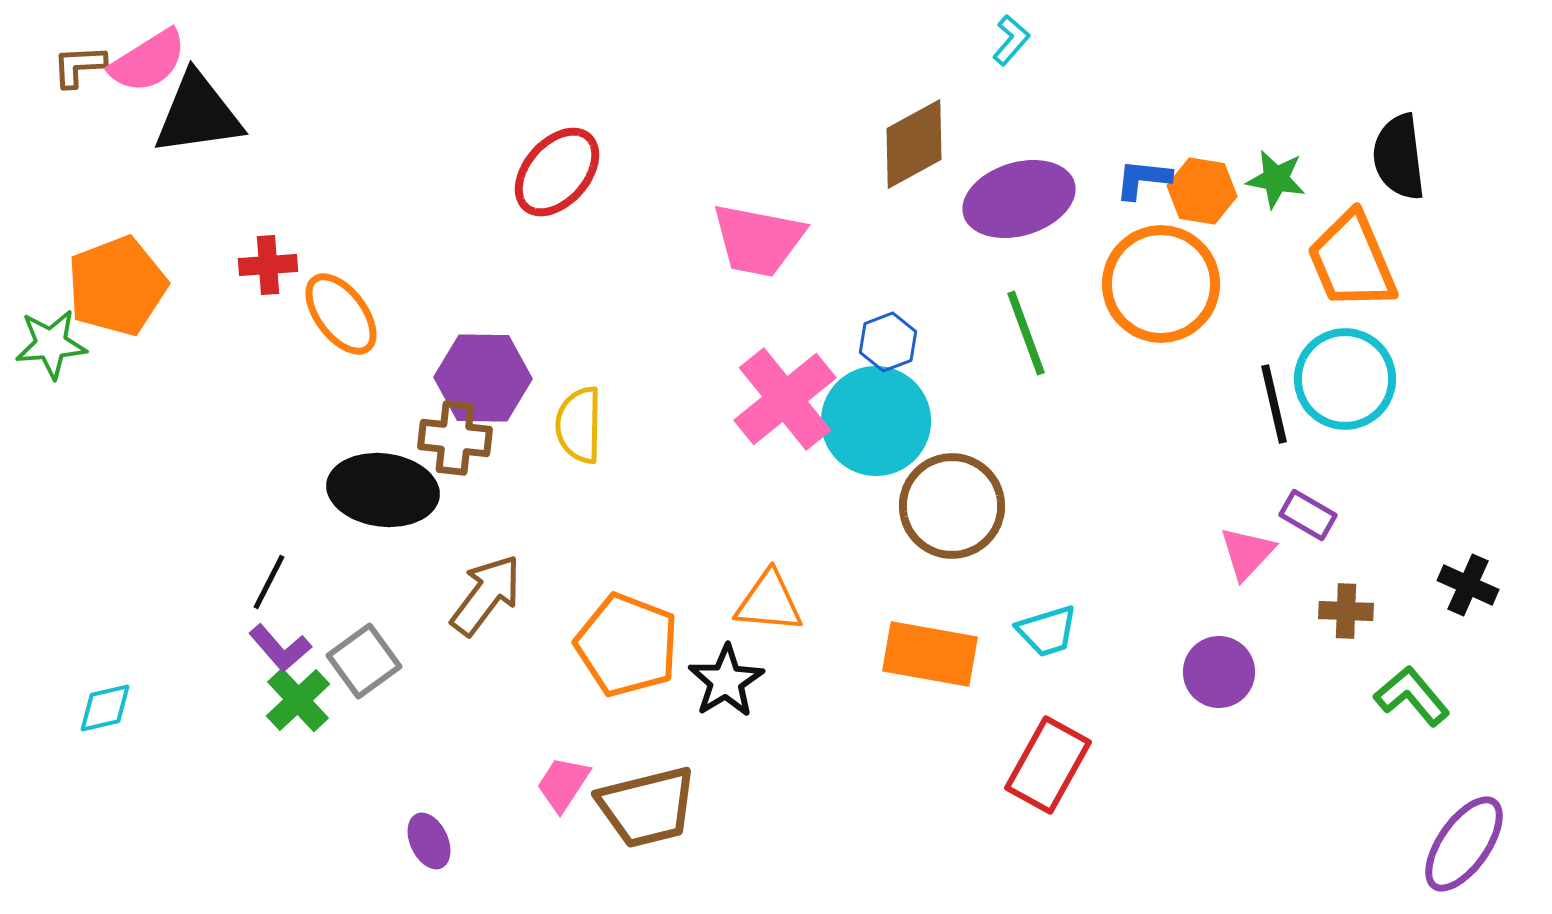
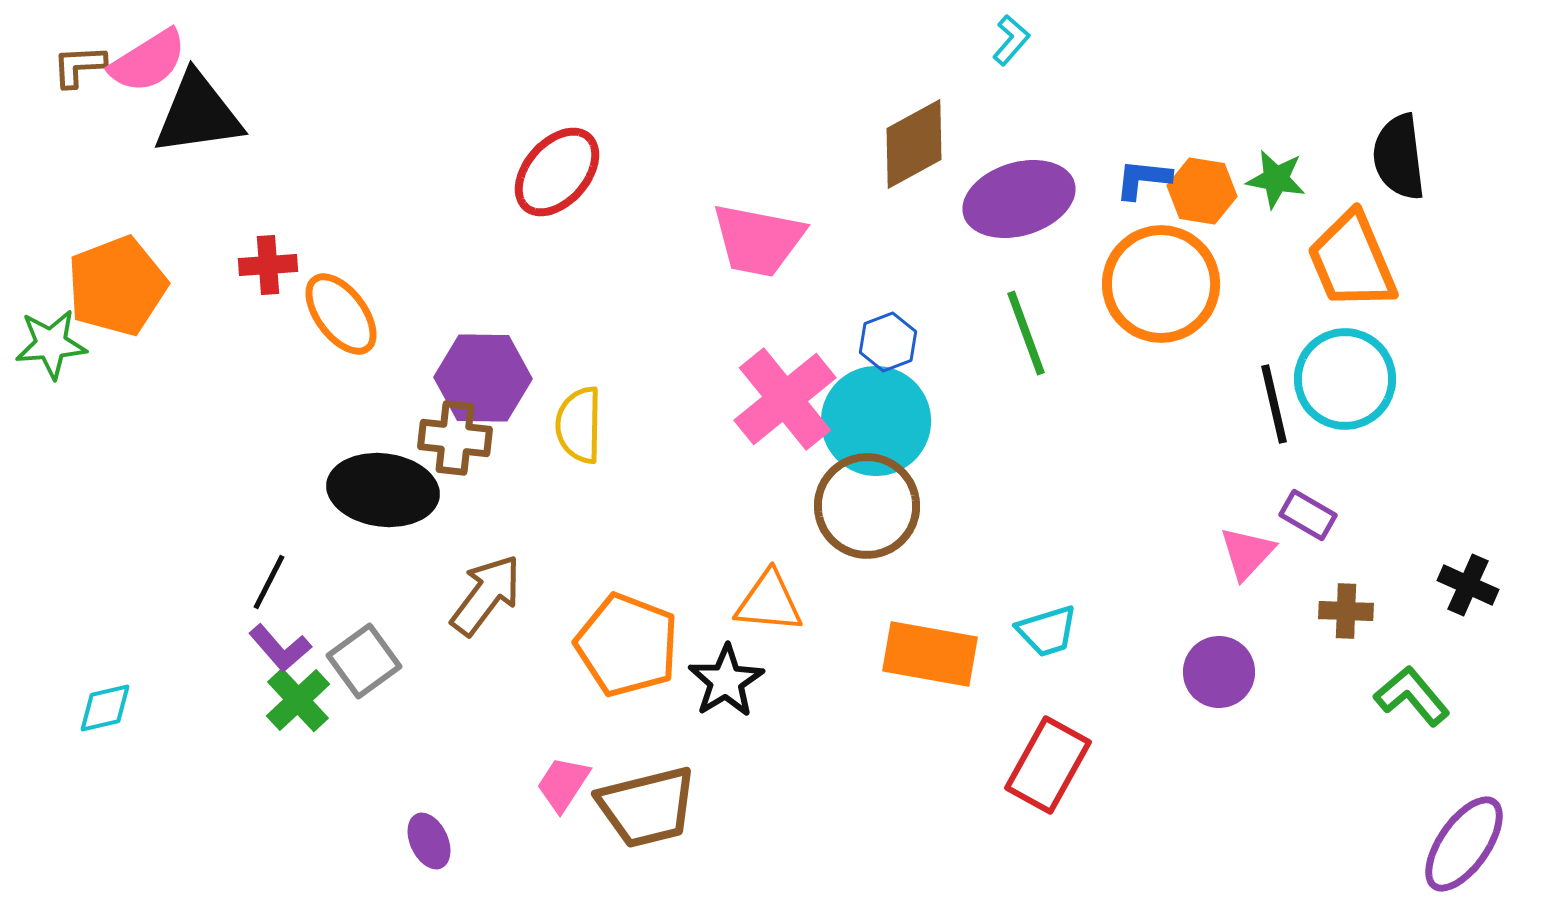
brown circle at (952, 506): moved 85 px left
